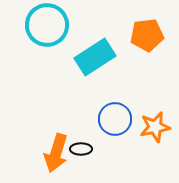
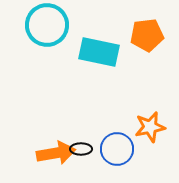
cyan rectangle: moved 4 px right, 5 px up; rotated 45 degrees clockwise
blue circle: moved 2 px right, 30 px down
orange star: moved 5 px left
orange arrow: rotated 117 degrees counterclockwise
